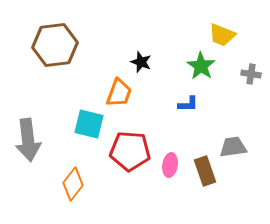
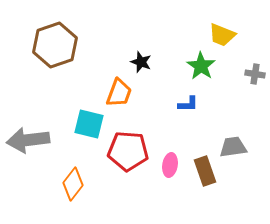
brown hexagon: rotated 12 degrees counterclockwise
gray cross: moved 4 px right
gray arrow: rotated 90 degrees clockwise
red pentagon: moved 2 px left
